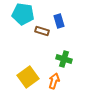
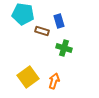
green cross: moved 11 px up
